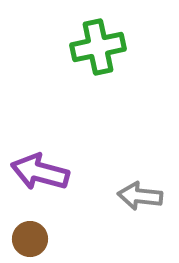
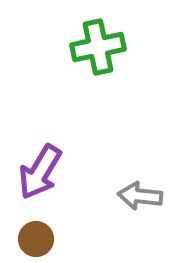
purple arrow: rotated 74 degrees counterclockwise
brown circle: moved 6 px right
